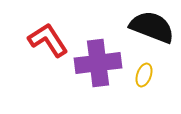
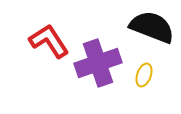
red L-shape: moved 1 px right, 1 px down
purple cross: rotated 12 degrees counterclockwise
